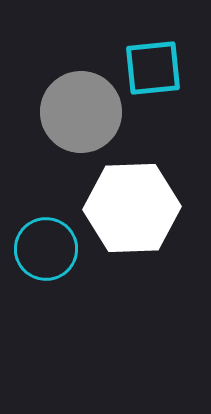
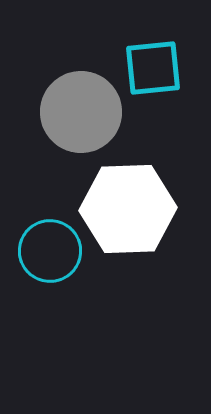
white hexagon: moved 4 px left, 1 px down
cyan circle: moved 4 px right, 2 px down
